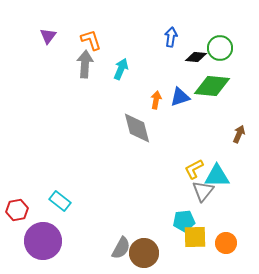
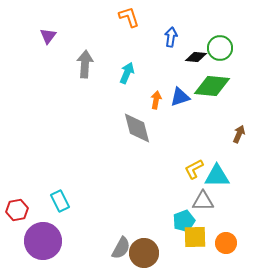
orange L-shape: moved 38 px right, 23 px up
cyan arrow: moved 6 px right, 4 px down
gray triangle: moved 10 px down; rotated 50 degrees clockwise
cyan rectangle: rotated 25 degrees clockwise
cyan pentagon: rotated 15 degrees counterclockwise
